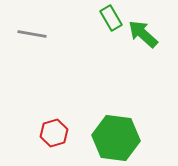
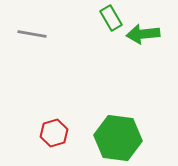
green arrow: rotated 48 degrees counterclockwise
green hexagon: moved 2 px right
